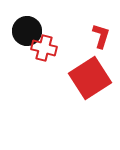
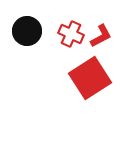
red L-shape: rotated 45 degrees clockwise
red cross: moved 27 px right, 14 px up; rotated 10 degrees clockwise
